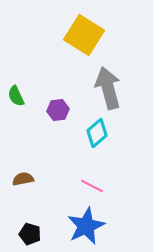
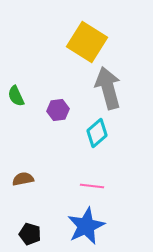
yellow square: moved 3 px right, 7 px down
pink line: rotated 20 degrees counterclockwise
